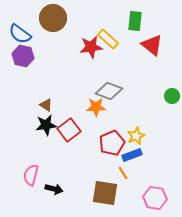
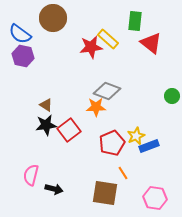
red triangle: moved 1 px left, 2 px up
gray diamond: moved 2 px left
blue rectangle: moved 17 px right, 9 px up
